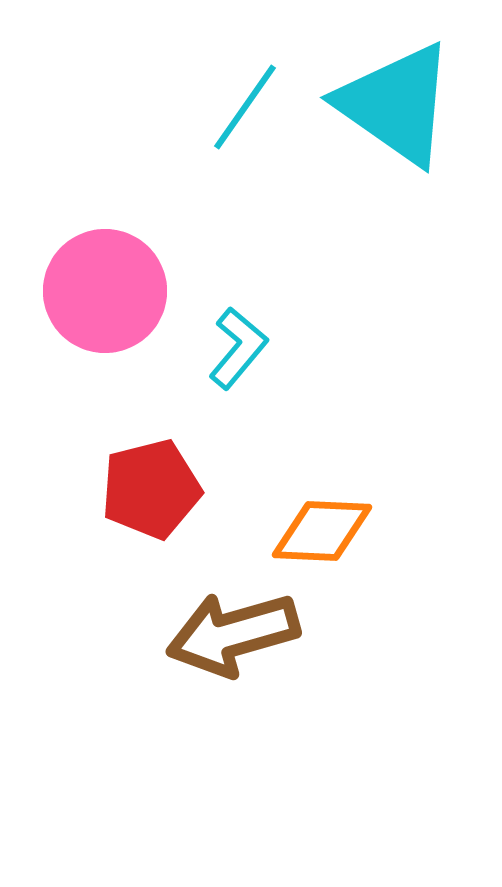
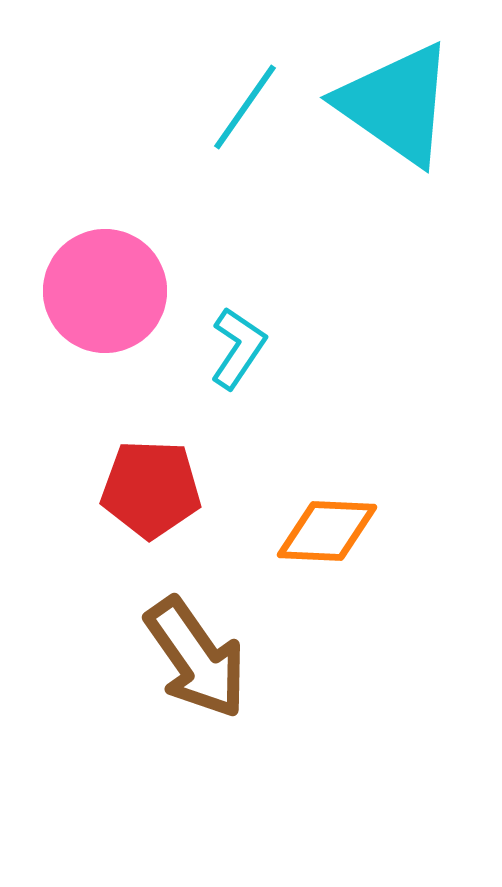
cyan L-shape: rotated 6 degrees counterclockwise
red pentagon: rotated 16 degrees clockwise
orange diamond: moved 5 px right
brown arrow: moved 37 px left, 24 px down; rotated 109 degrees counterclockwise
